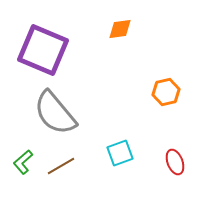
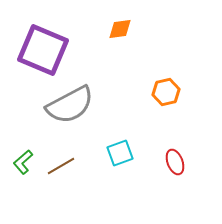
gray semicircle: moved 15 px right, 8 px up; rotated 78 degrees counterclockwise
